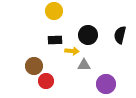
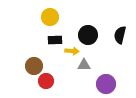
yellow circle: moved 4 px left, 6 px down
